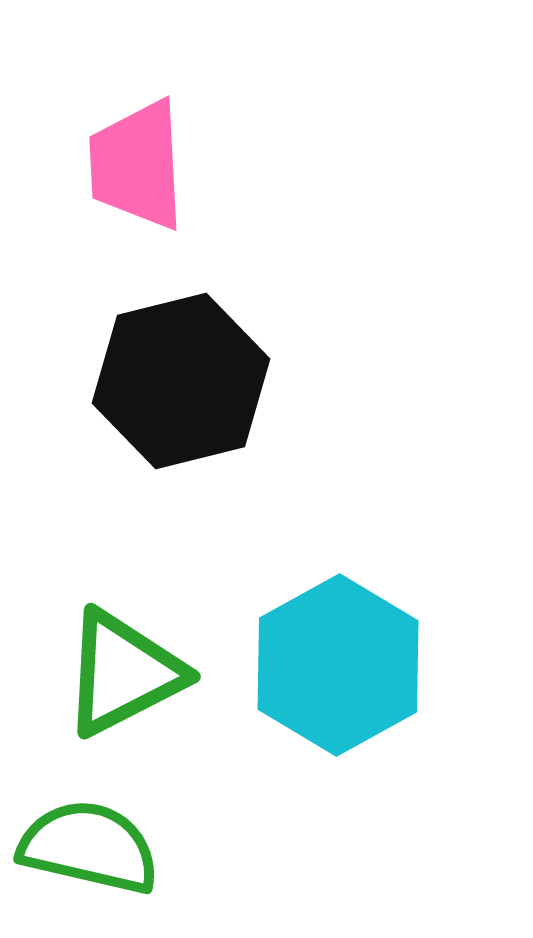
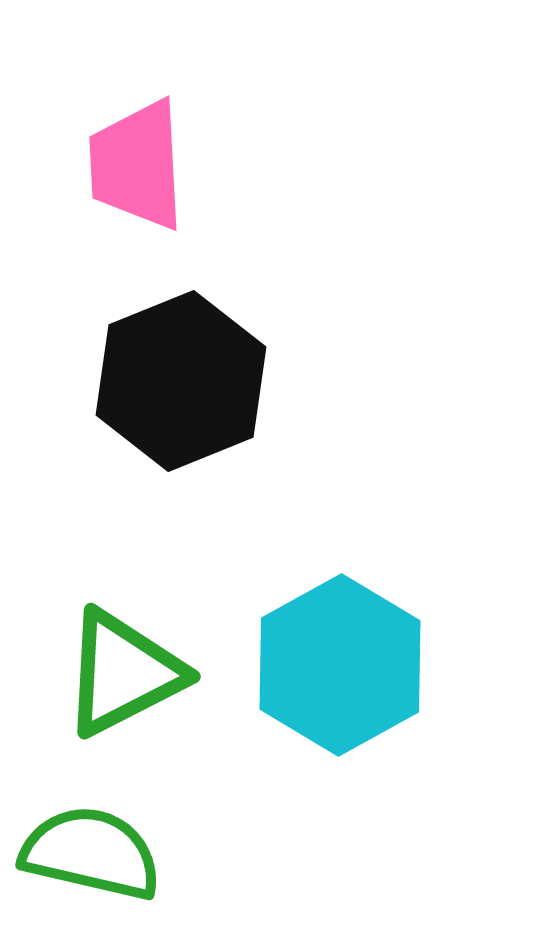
black hexagon: rotated 8 degrees counterclockwise
cyan hexagon: moved 2 px right
green semicircle: moved 2 px right, 6 px down
